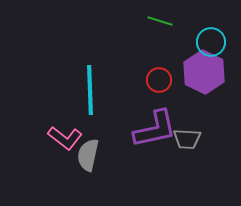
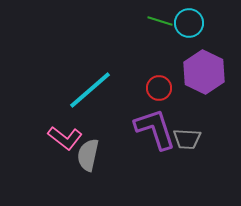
cyan circle: moved 22 px left, 19 px up
red circle: moved 8 px down
cyan line: rotated 51 degrees clockwise
purple L-shape: rotated 96 degrees counterclockwise
